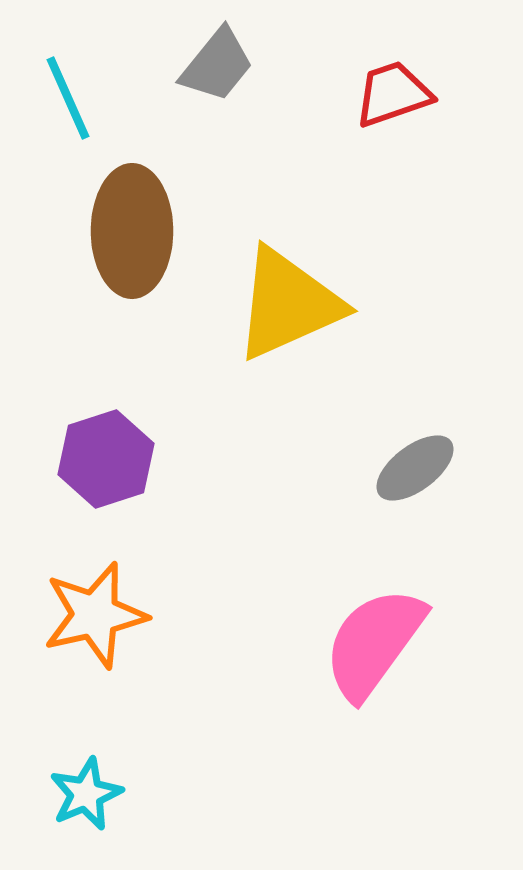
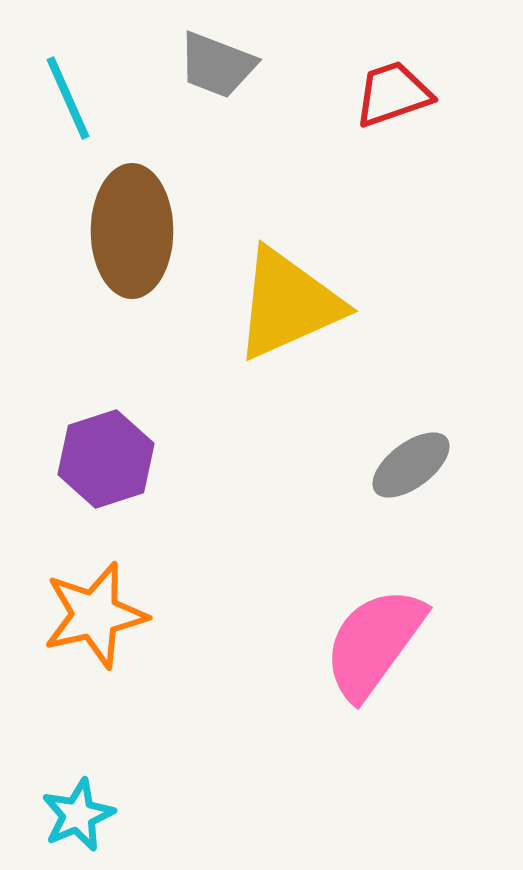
gray trapezoid: rotated 72 degrees clockwise
gray ellipse: moved 4 px left, 3 px up
cyan star: moved 8 px left, 21 px down
